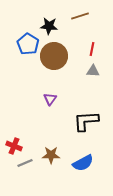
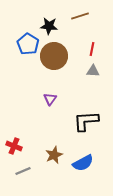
brown star: moved 3 px right; rotated 24 degrees counterclockwise
gray line: moved 2 px left, 8 px down
